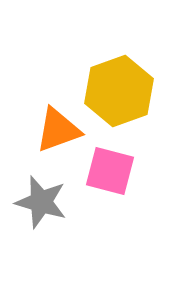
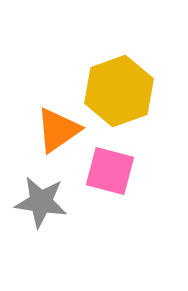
orange triangle: rotated 15 degrees counterclockwise
gray star: rotated 8 degrees counterclockwise
